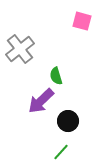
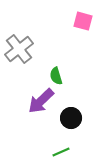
pink square: moved 1 px right
gray cross: moved 1 px left
black circle: moved 3 px right, 3 px up
green line: rotated 24 degrees clockwise
